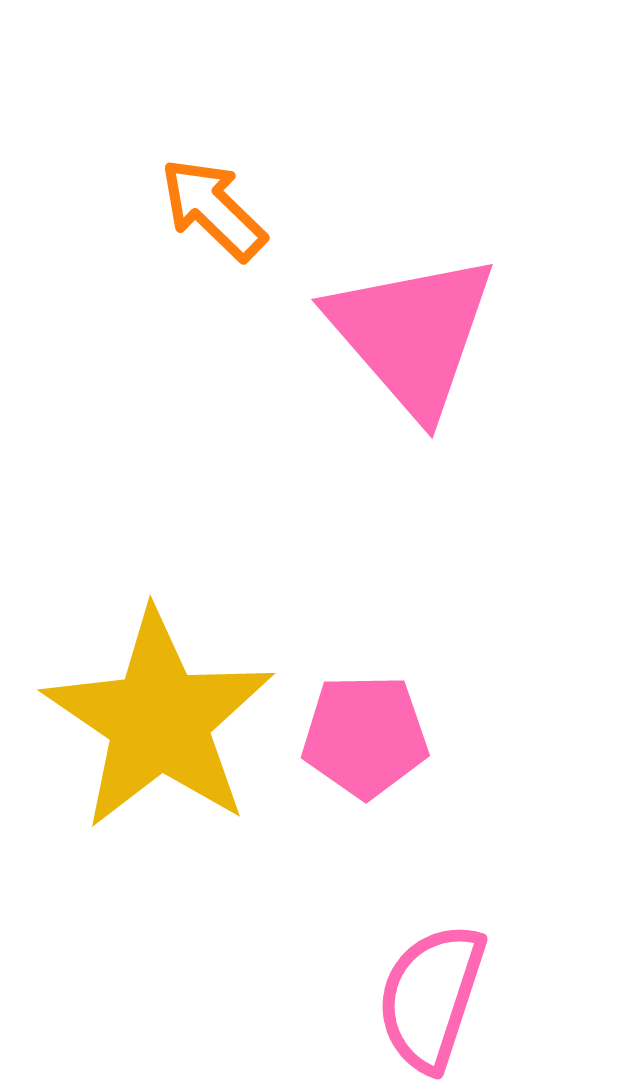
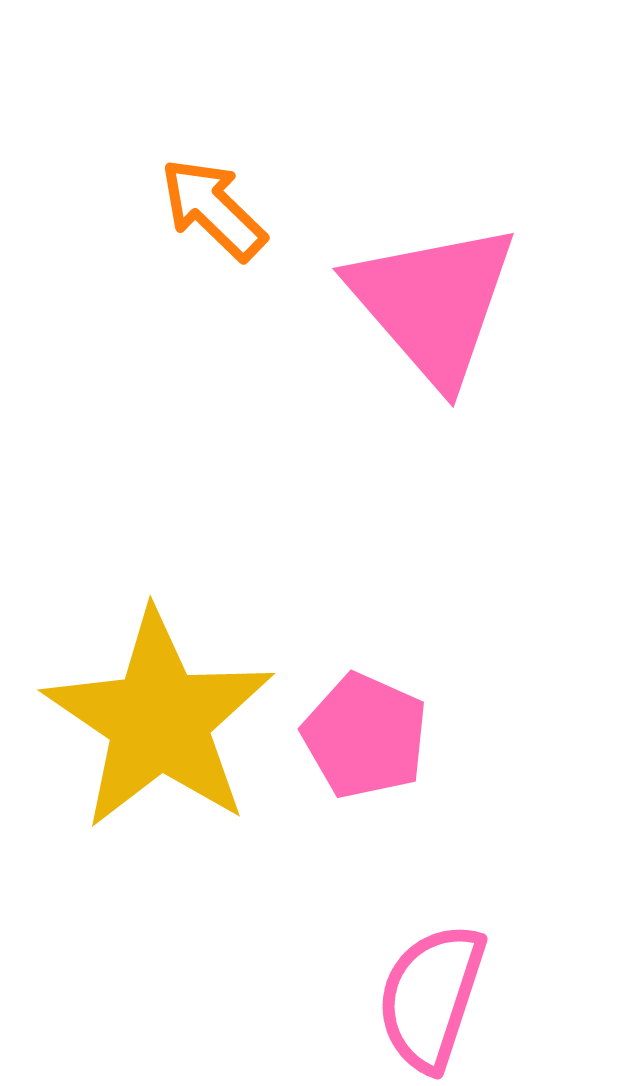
pink triangle: moved 21 px right, 31 px up
pink pentagon: rotated 25 degrees clockwise
